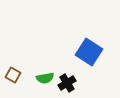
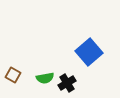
blue square: rotated 16 degrees clockwise
